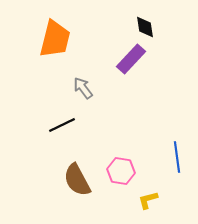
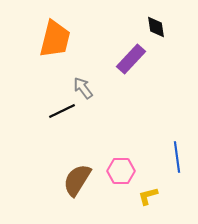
black diamond: moved 11 px right
black line: moved 14 px up
pink hexagon: rotated 8 degrees counterclockwise
brown semicircle: rotated 60 degrees clockwise
yellow L-shape: moved 4 px up
